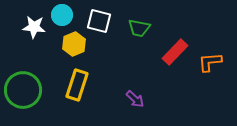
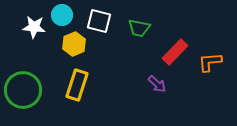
purple arrow: moved 22 px right, 15 px up
